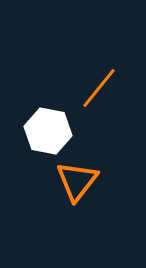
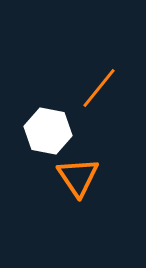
orange triangle: moved 1 px right, 4 px up; rotated 12 degrees counterclockwise
